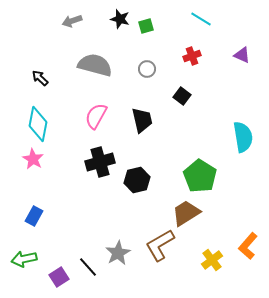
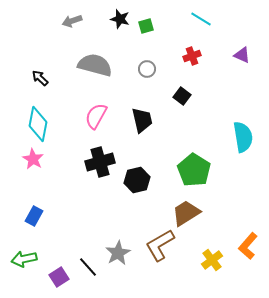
green pentagon: moved 6 px left, 6 px up
